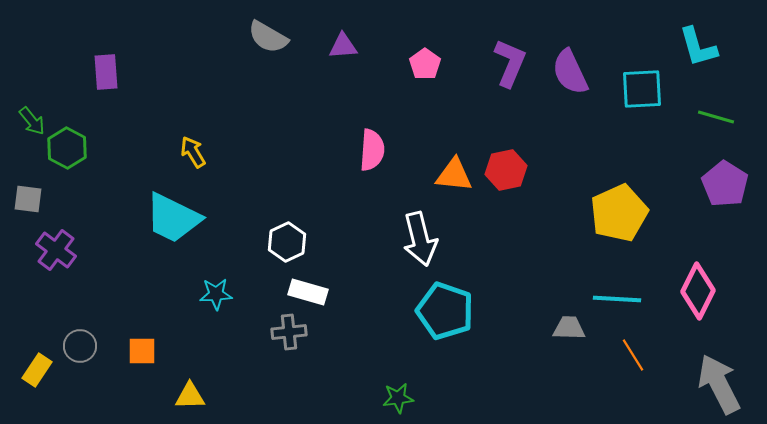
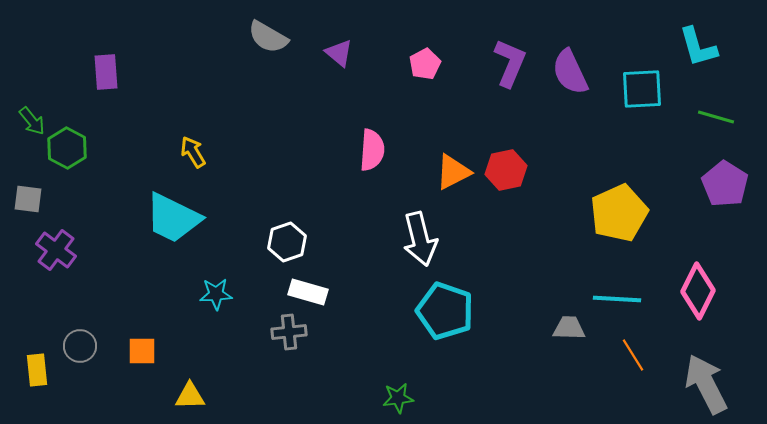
purple triangle: moved 4 px left, 7 px down; rotated 44 degrees clockwise
pink pentagon: rotated 8 degrees clockwise
orange triangle: moved 1 px left, 3 px up; rotated 33 degrees counterclockwise
white hexagon: rotated 6 degrees clockwise
yellow rectangle: rotated 40 degrees counterclockwise
gray arrow: moved 13 px left
